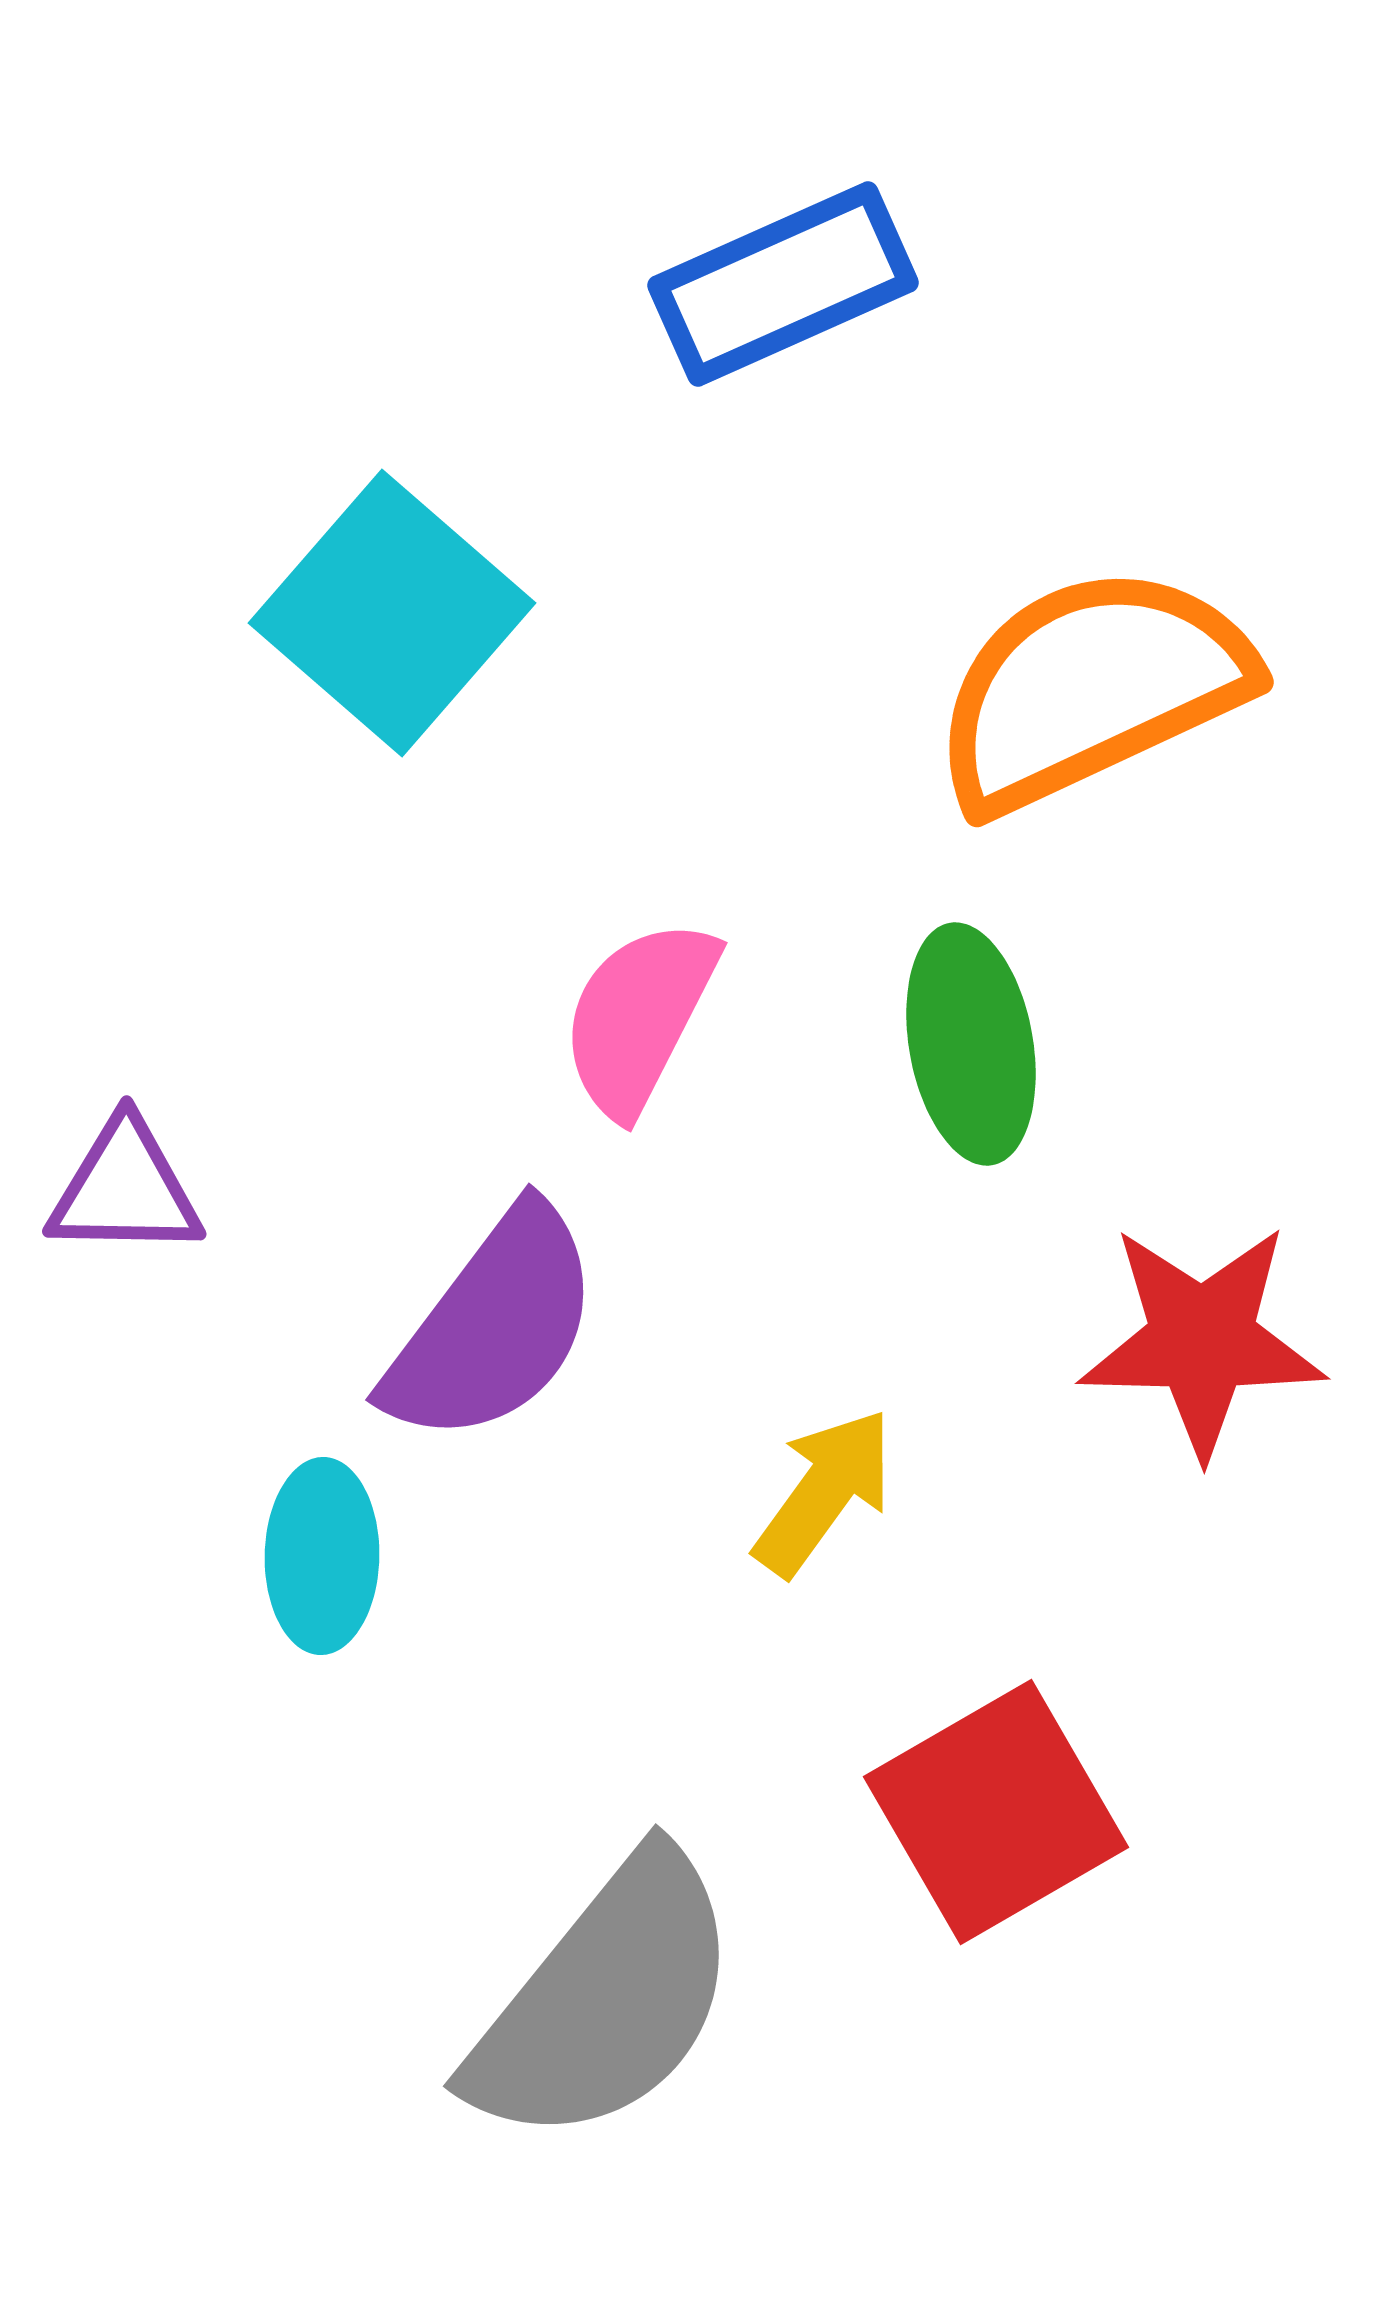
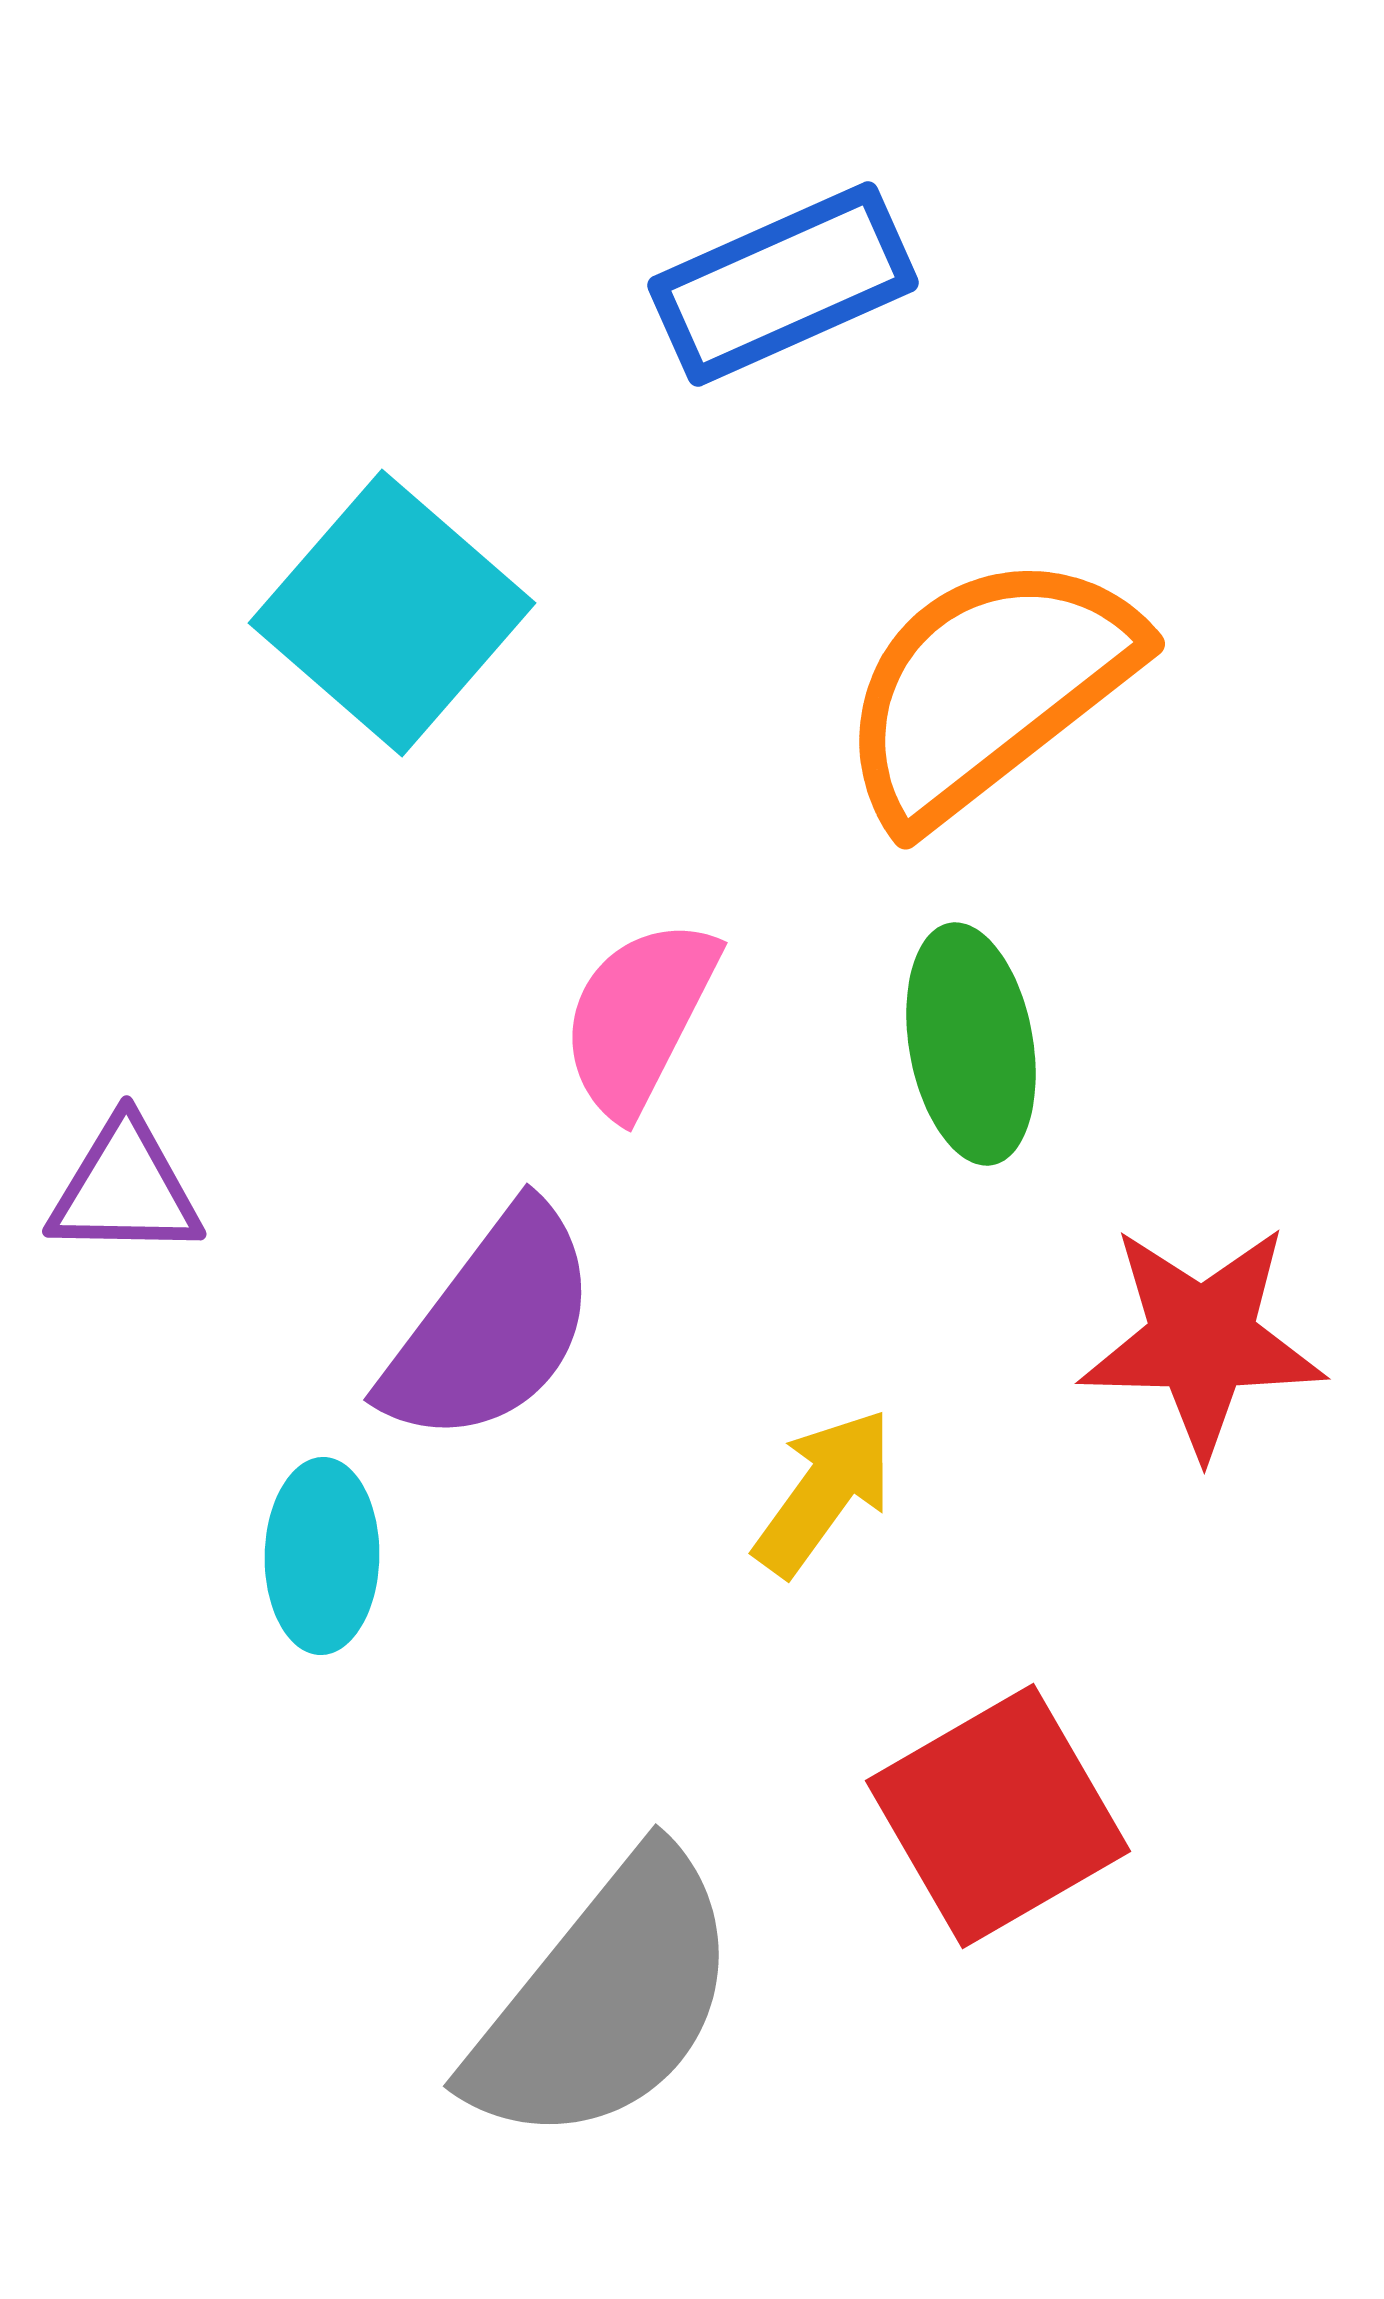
orange semicircle: moved 103 px left; rotated 13 degrees counterclockwise
purple semicircle: moved 2 px left
red square: moved 2 px right, 4 px down
